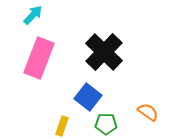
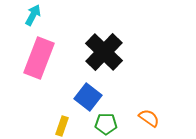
cyan arrow: rotated 15 degrees counterclockwise
orange semicircle: moved 1 px right, 6 px down
